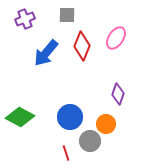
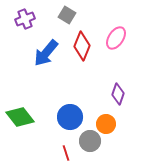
gray square: rotated 30 degrees clockwise
green diamond: rotated 24 degrees clockwise
